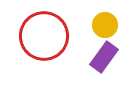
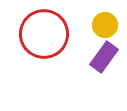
red circle: moved 2 px up
